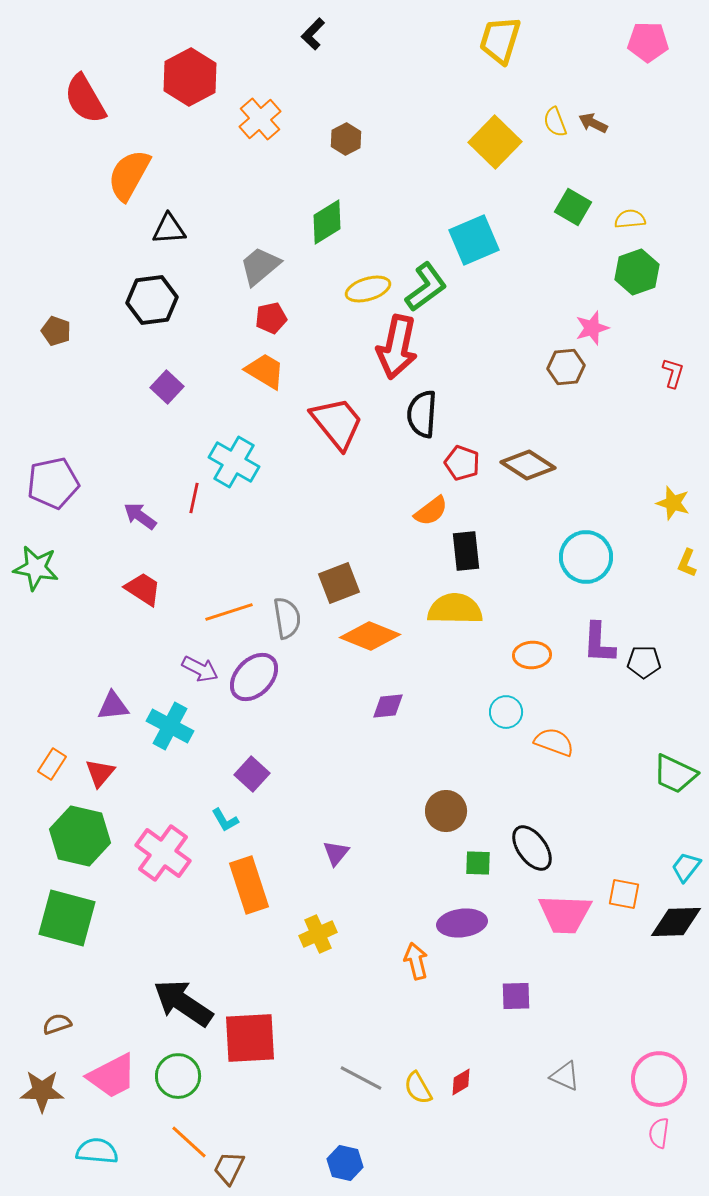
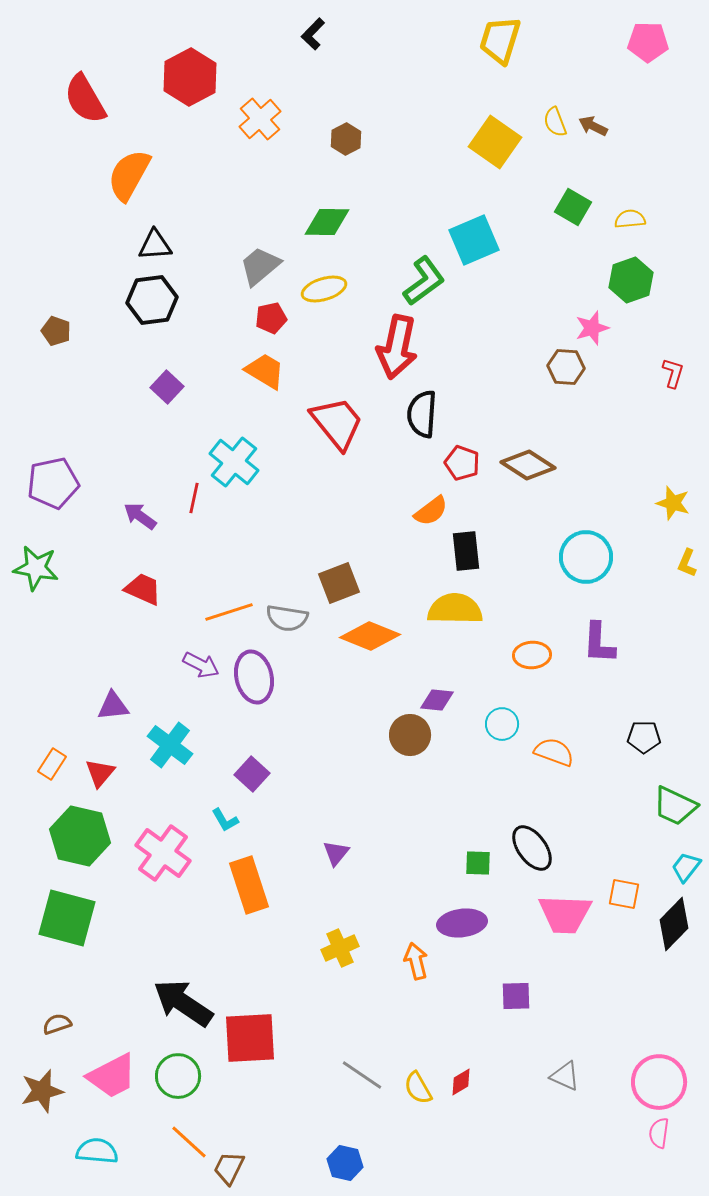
brown arrow at (593, 123): moved 3 px down
yellow square at (495, 142): rotated 9 degrees counterclockwise
green diamond at (327, 222): rotated 33 degrees clockwise
black triangle at (169, 229): moved 14 px left, 16 px down
green hexagon at (637, 272): moved 6 px left, 8 px down
green L-shape at (426, 287): moved 2 px left, 6 px up
yellow ellipse at (368, 289): moved 44 px left
brown hexagon at (566, 367): rotated 9 degrees clockwise
cyan cross at (234, 462): rotated 9 degrees clockwise
red trapezoid at (143, 589): rotated 9 degrees counterclockwise
gray semicircle at (287, 618): rotated 108 degrees clockwise
black pentagon at (644, 662): moved 75 px down
purple arrow at (200, 669): moved 1 px right, 4 px up
purple ellipse at (254, 677): rotated 57 degrees counterclockwise
purple diamond at (388, 706): moved 49 px right, 6 px up; rotated 12 degrees clockwise
cyan circle at (506, 712): moved 4 px left, 12 px down
cyan cross at (170, 726): moved 19 px down; rotated 9 degrees clockwise
orange semicircle at (554, 742): moved 10 px down
green trapezoid at (675, 774): moved 32 px down
brown circle at (446, 811): moved 36 px left, 76 px up
black diamond at (676, 922): moved 2 px left, 2 px down; rotated 44 degrees counterclockwise
yellow cross at (318, 934): moved 22 px right, 14 px down
gray line at (361, 1078): moved 1 px right, 3 px up; rotated 6 degrees clockwise
pink circle at (659, 1079): moved 3 px down
brown star at (42, 1091): rotated 15 degrees counterclockwise
